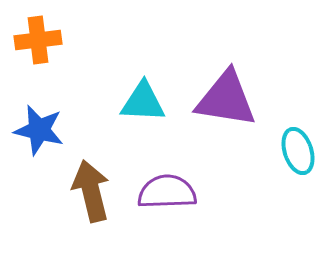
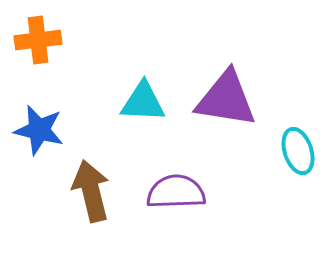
purple semicircle: moved 9 px right
